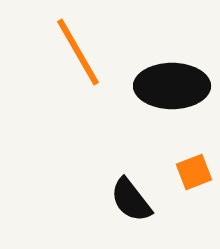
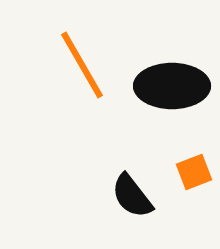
orange line: moved 4 px right, 13 px down
black semicircle: moved 1 px right, 4 px up
